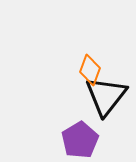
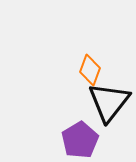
black triangle: moved 3 px right, 6 px down
